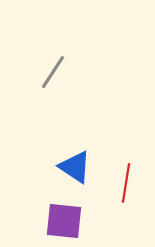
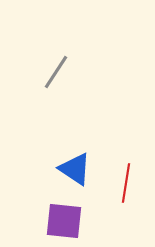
gray line: moved 3 px right
blue triangle: moved 2 px down
